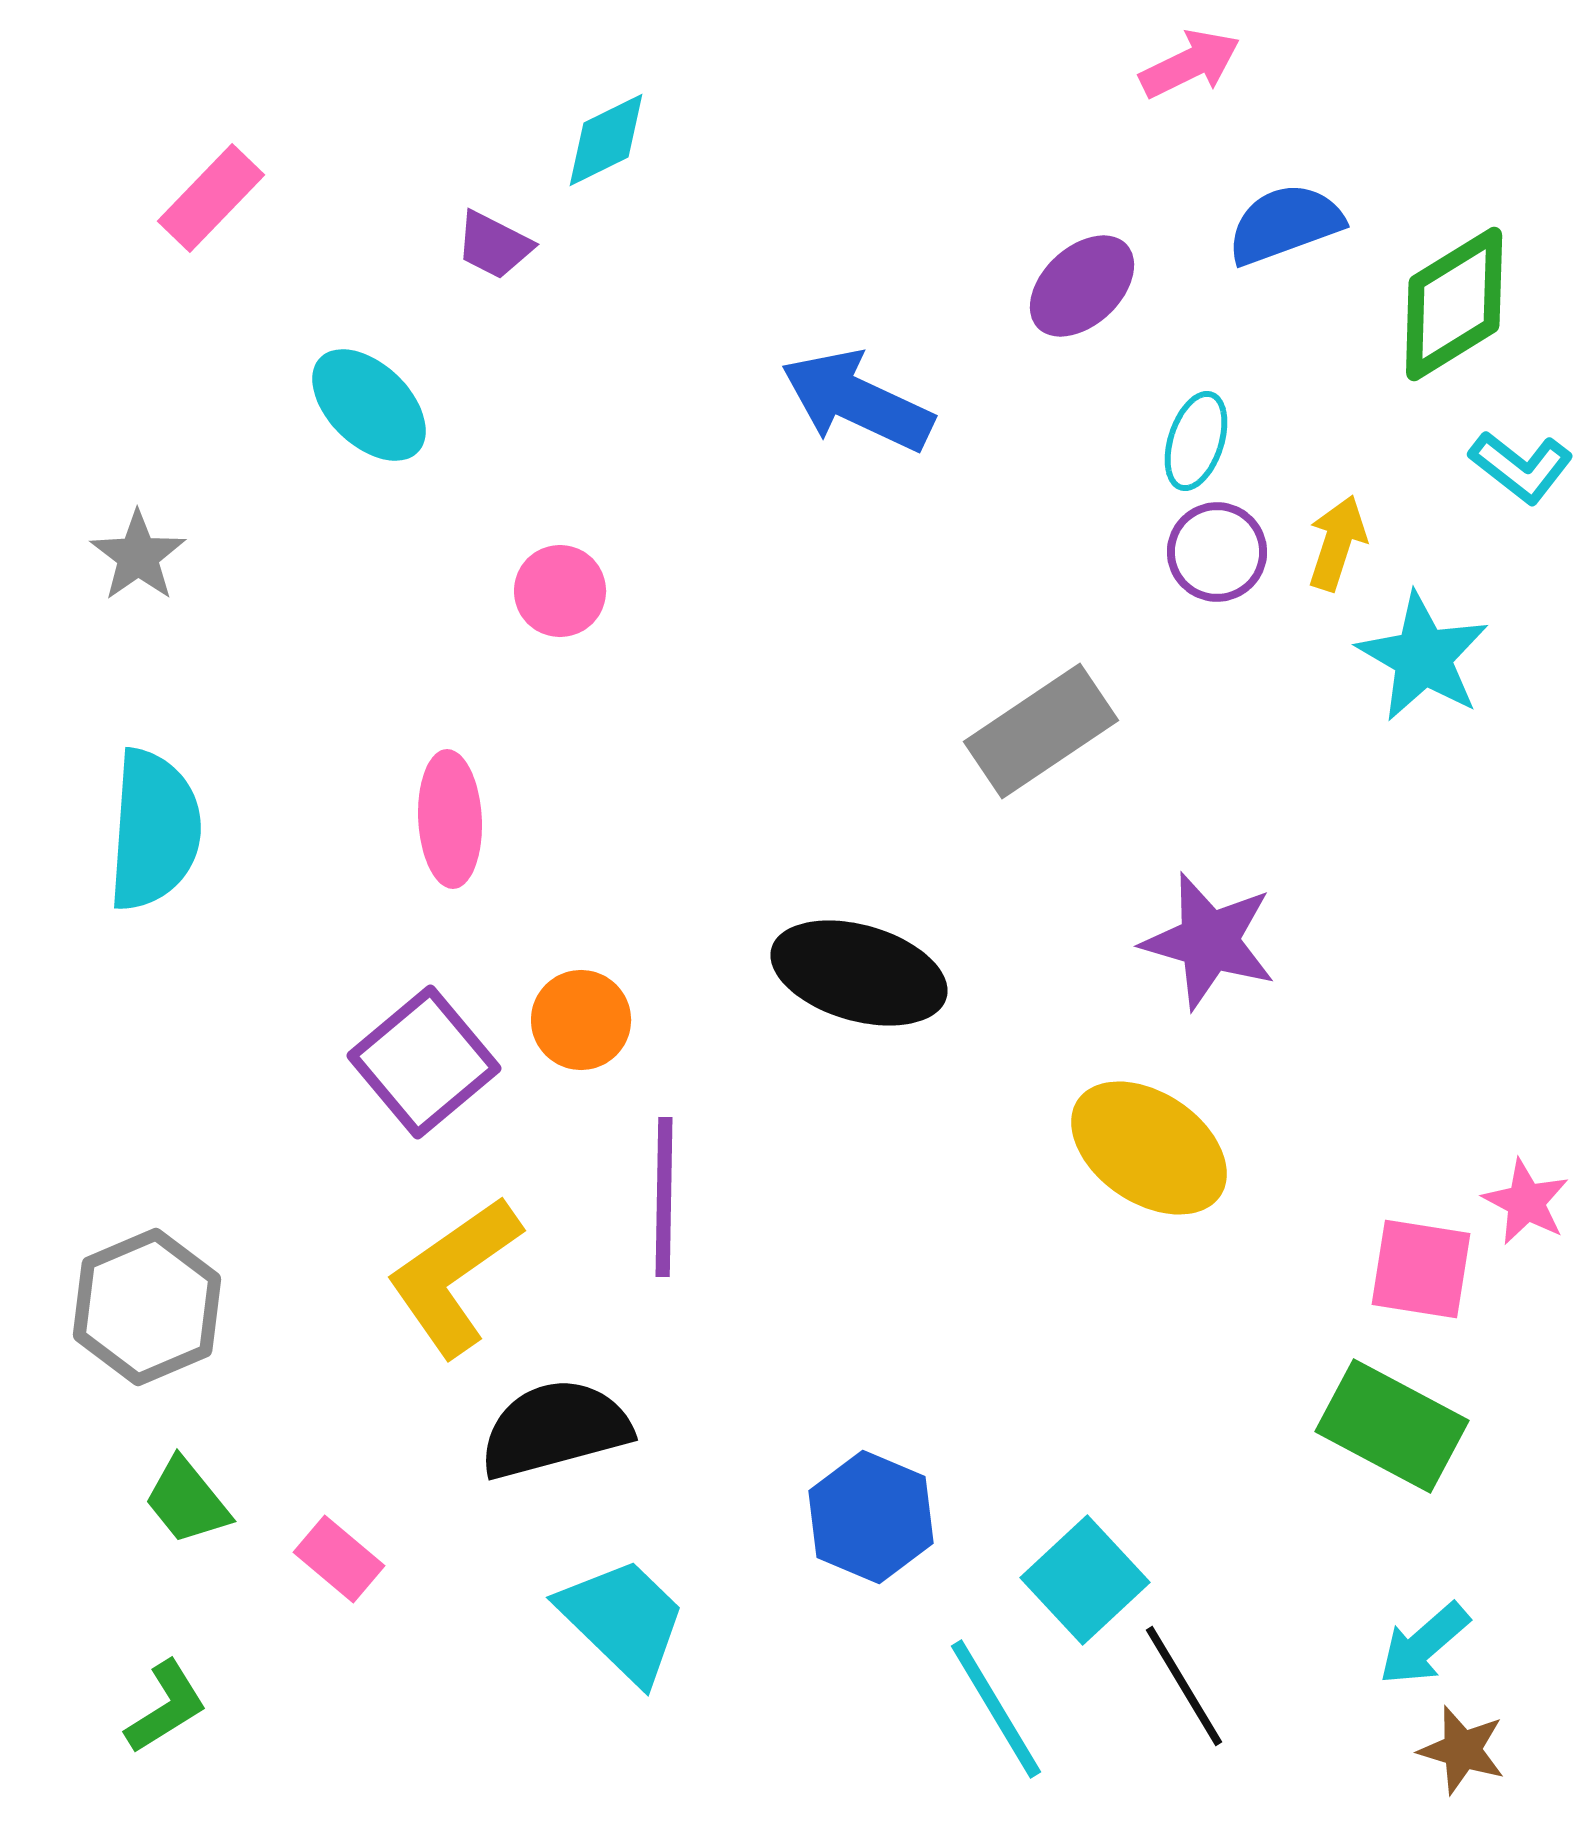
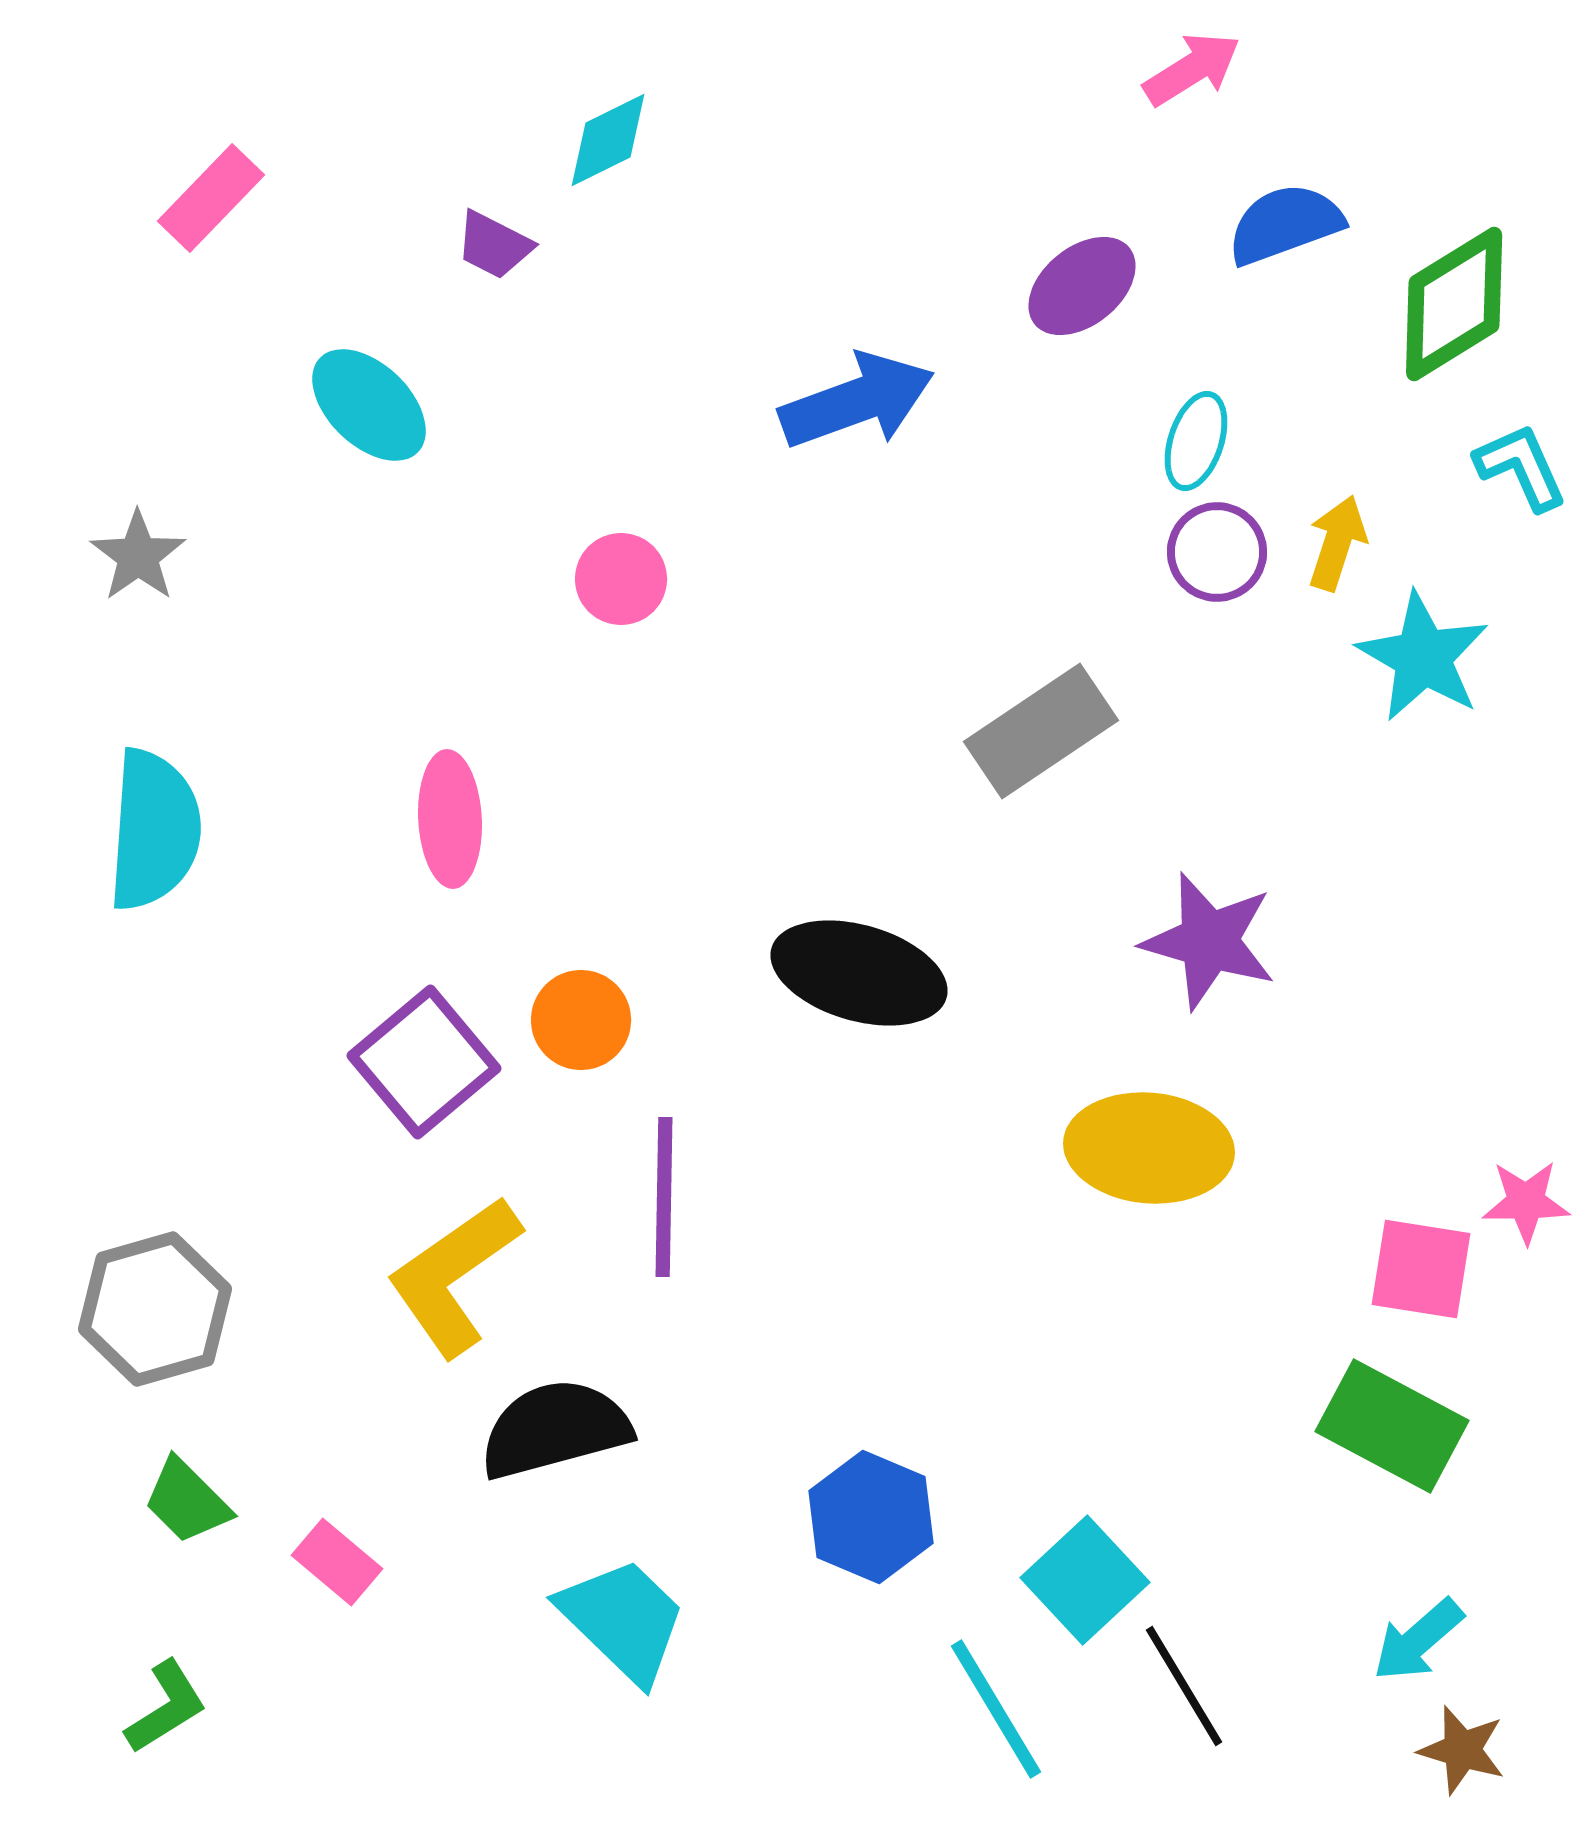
pink arrow at (1190, 64): moved 2 px right, 5 px down; rotated 6 degrees counterclockwise
cyan diamond at (606, 140): moved 2 px right
purple ellipse at (1082, 286): rotated 4 degrees clockwise
blue arrow at (857, 401): rotated 135 degrees clockwise
cyan L-shape at (1521, 467): rotated 152 degrees counterclockwise
pink circle at (560, 591): moved 61 px right, 12 px up
yellow ellipse at (1149, 1148): rotated 29 degrees counterclockwise
pink star at (1526, 1202): rotated 28 degrees counterclockwise
gray hexagon at (147, 1307): moved 8 px right, 2 px down; rotated 7 degrees clockwise
green trapezoid at (187, 1501): rotated 6 degrees counterclockwise
pink rectangle at (339, 1559): moved 2 px left, 3 px down
cyan arrow at (1424, 1644): moved 6 px left, 4 px up
